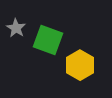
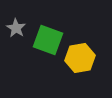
yellow hexagon: moved 7 px up; rotated 20 degrees clockwise
